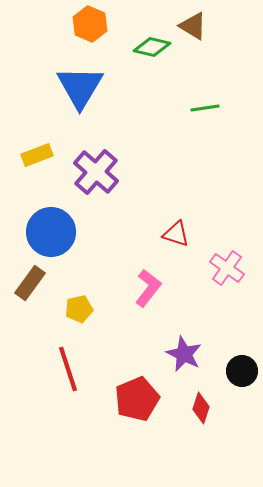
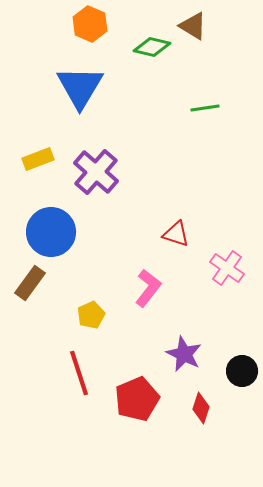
yellow rectangle: moved 1 px right, 4 px down
yellow pentagon: moved 12 px right, 6 px down; rotated 12 degrees counterclockwise
red line: moved 11 px right, 4 px down
